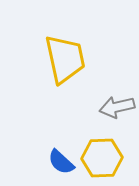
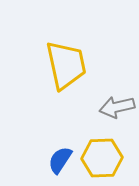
yellow trapezoid: moved 1 px right, 6 px down
blue semicircle: moved 1 px left, 2 px up; rotated 80 degrees clockwise
